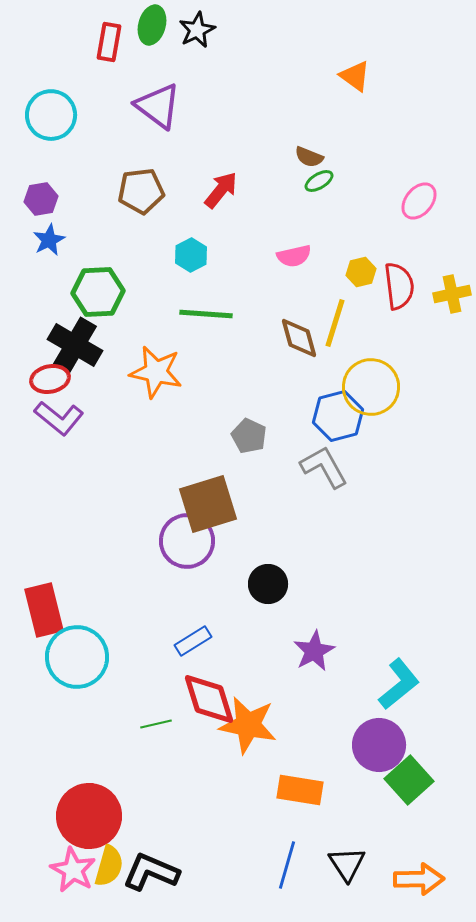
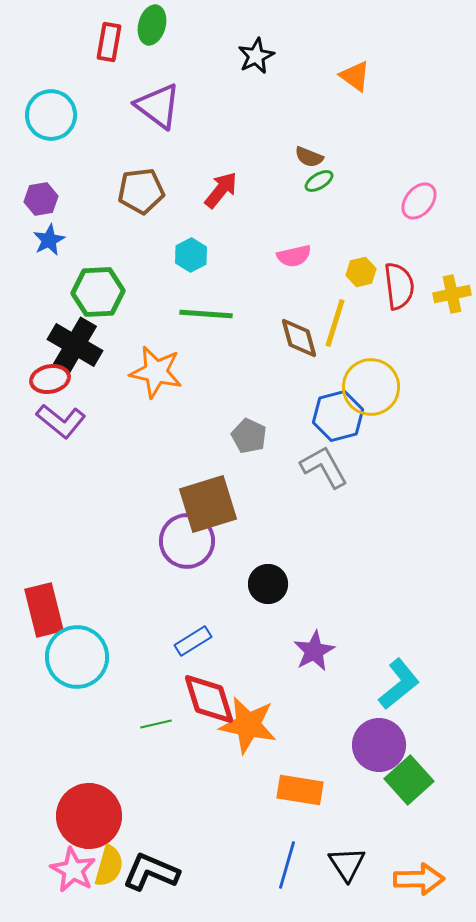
black star at (197, 30): moved 59 px right, 26 px down
purple L-shape at (59, 418): moved 2 px right, 3 px down
